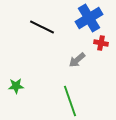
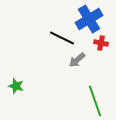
blue cross: moved 1 px down
black line: moved 20 px right, 11 px down
green star: rotated 21 degrees clockwise
green line: moved 25 px right
